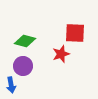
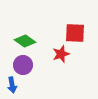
green diamond: rotated 20 degrees clockwise
purple circle: moved 1 px up
blue arrow: moved 1 px right
